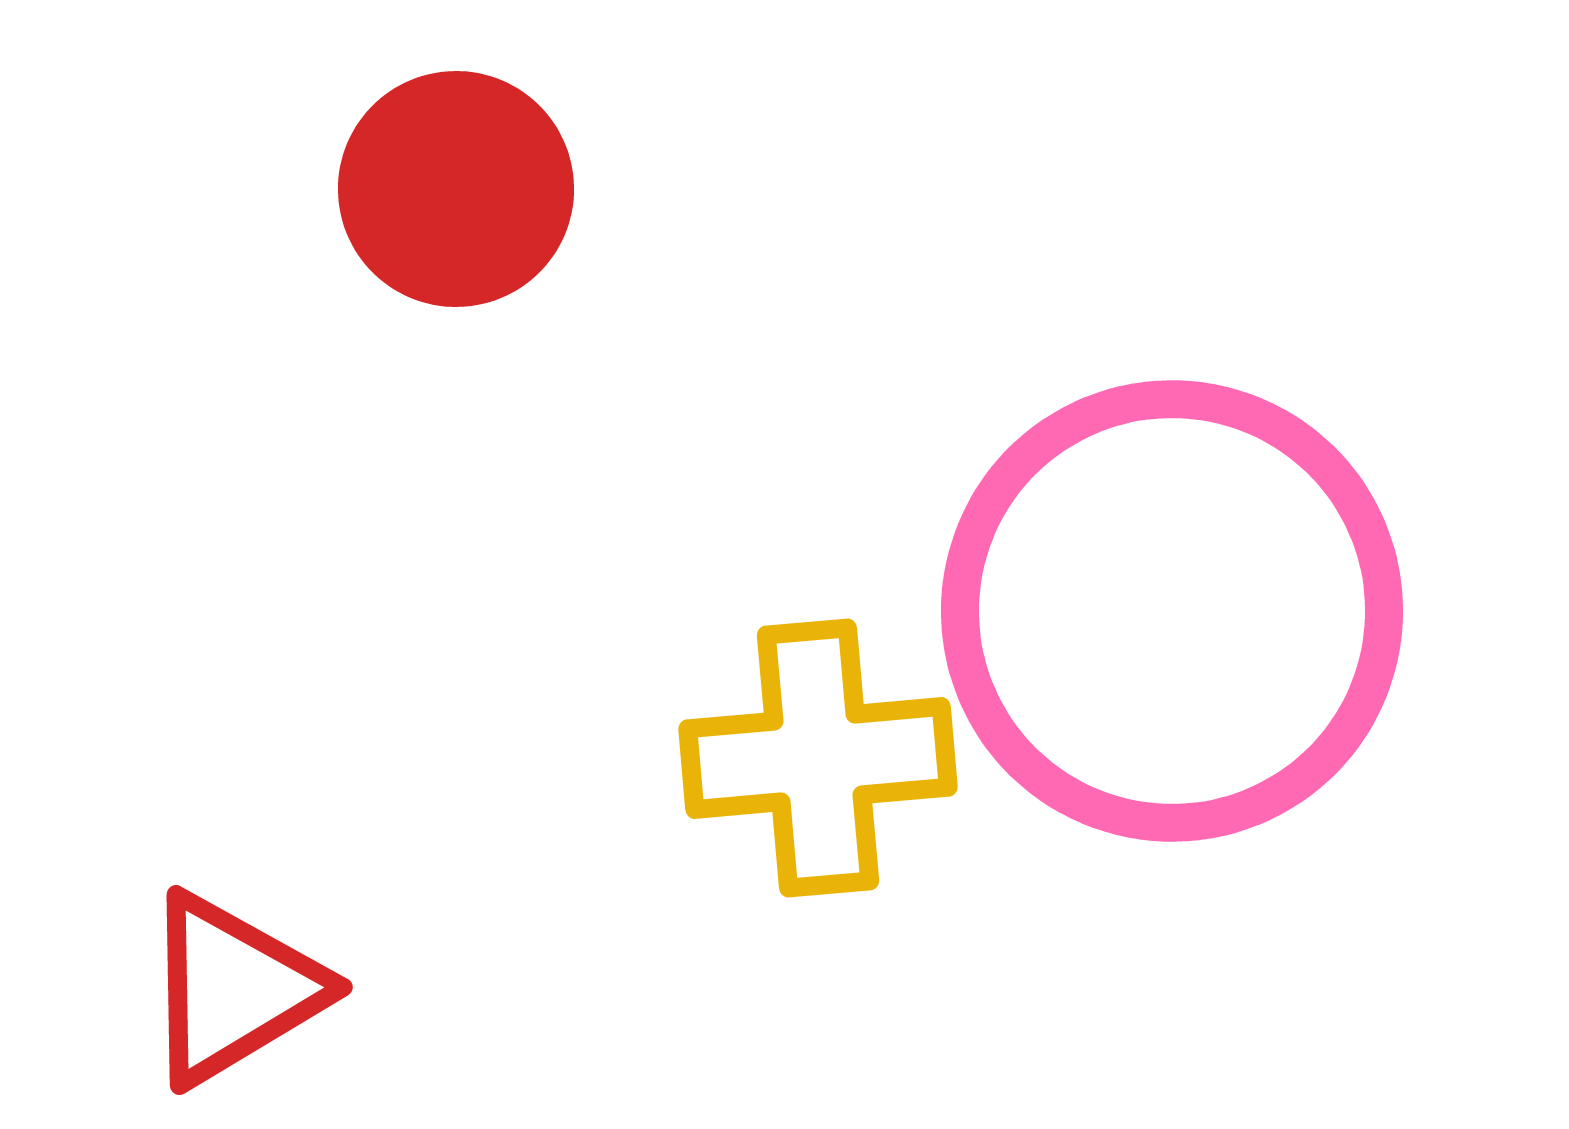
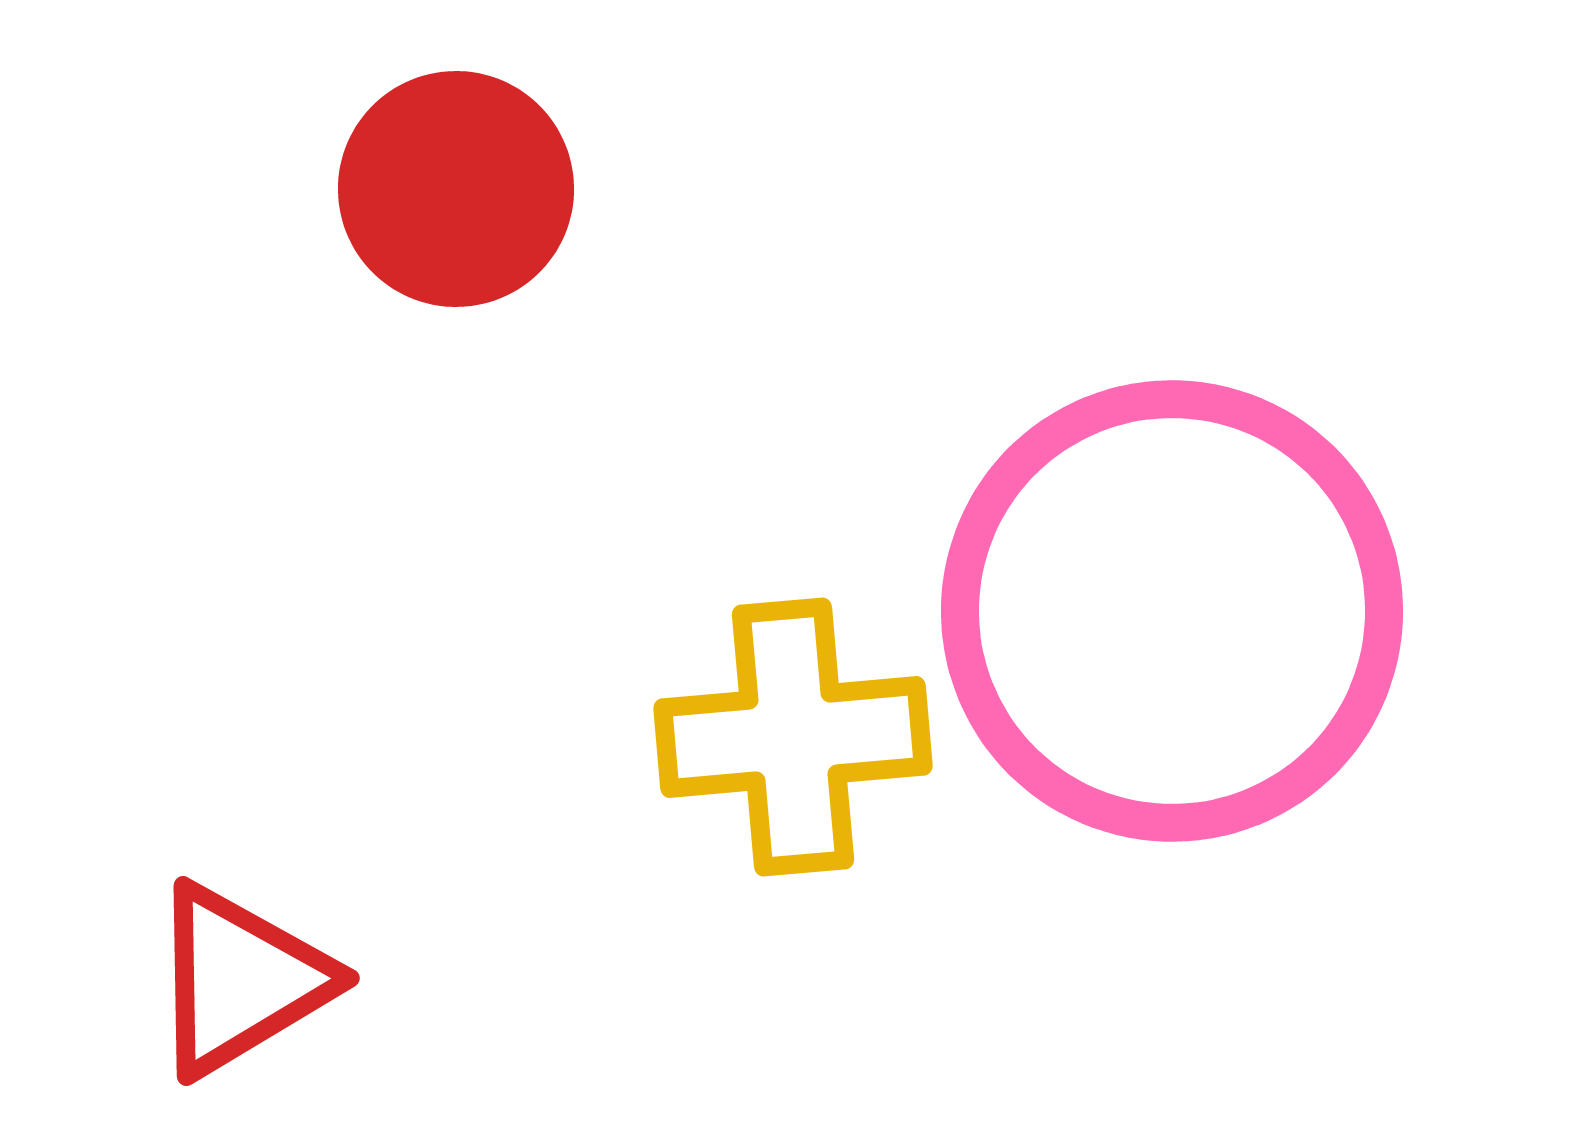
yellow cross: moved 25 px left, 21 px up
red triangle: moved 7 px right, 9 px up
